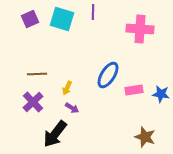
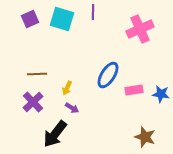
pink cross: rotated 28 degrees counterclockwise
